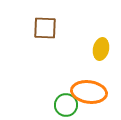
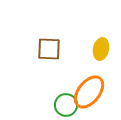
brown square: moved 4 px right, 21 px down
orange ellipse: rotated 60 degrees counterclockwise
